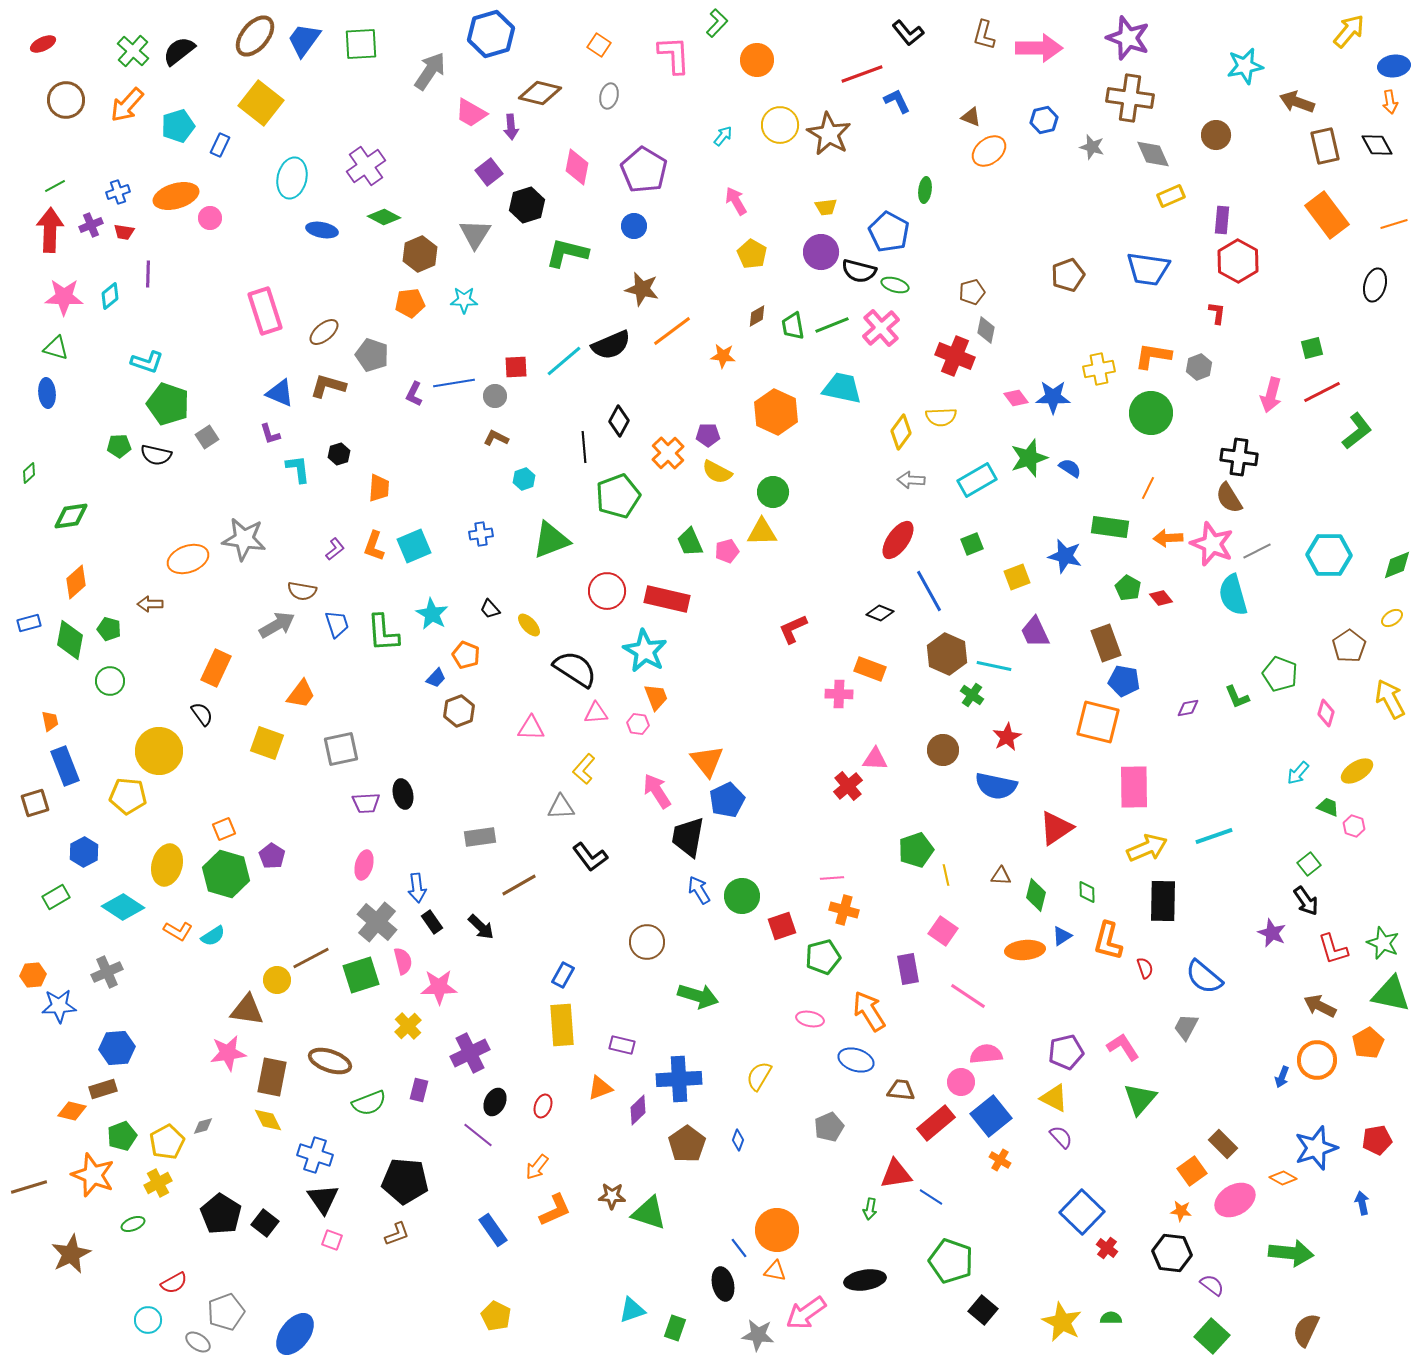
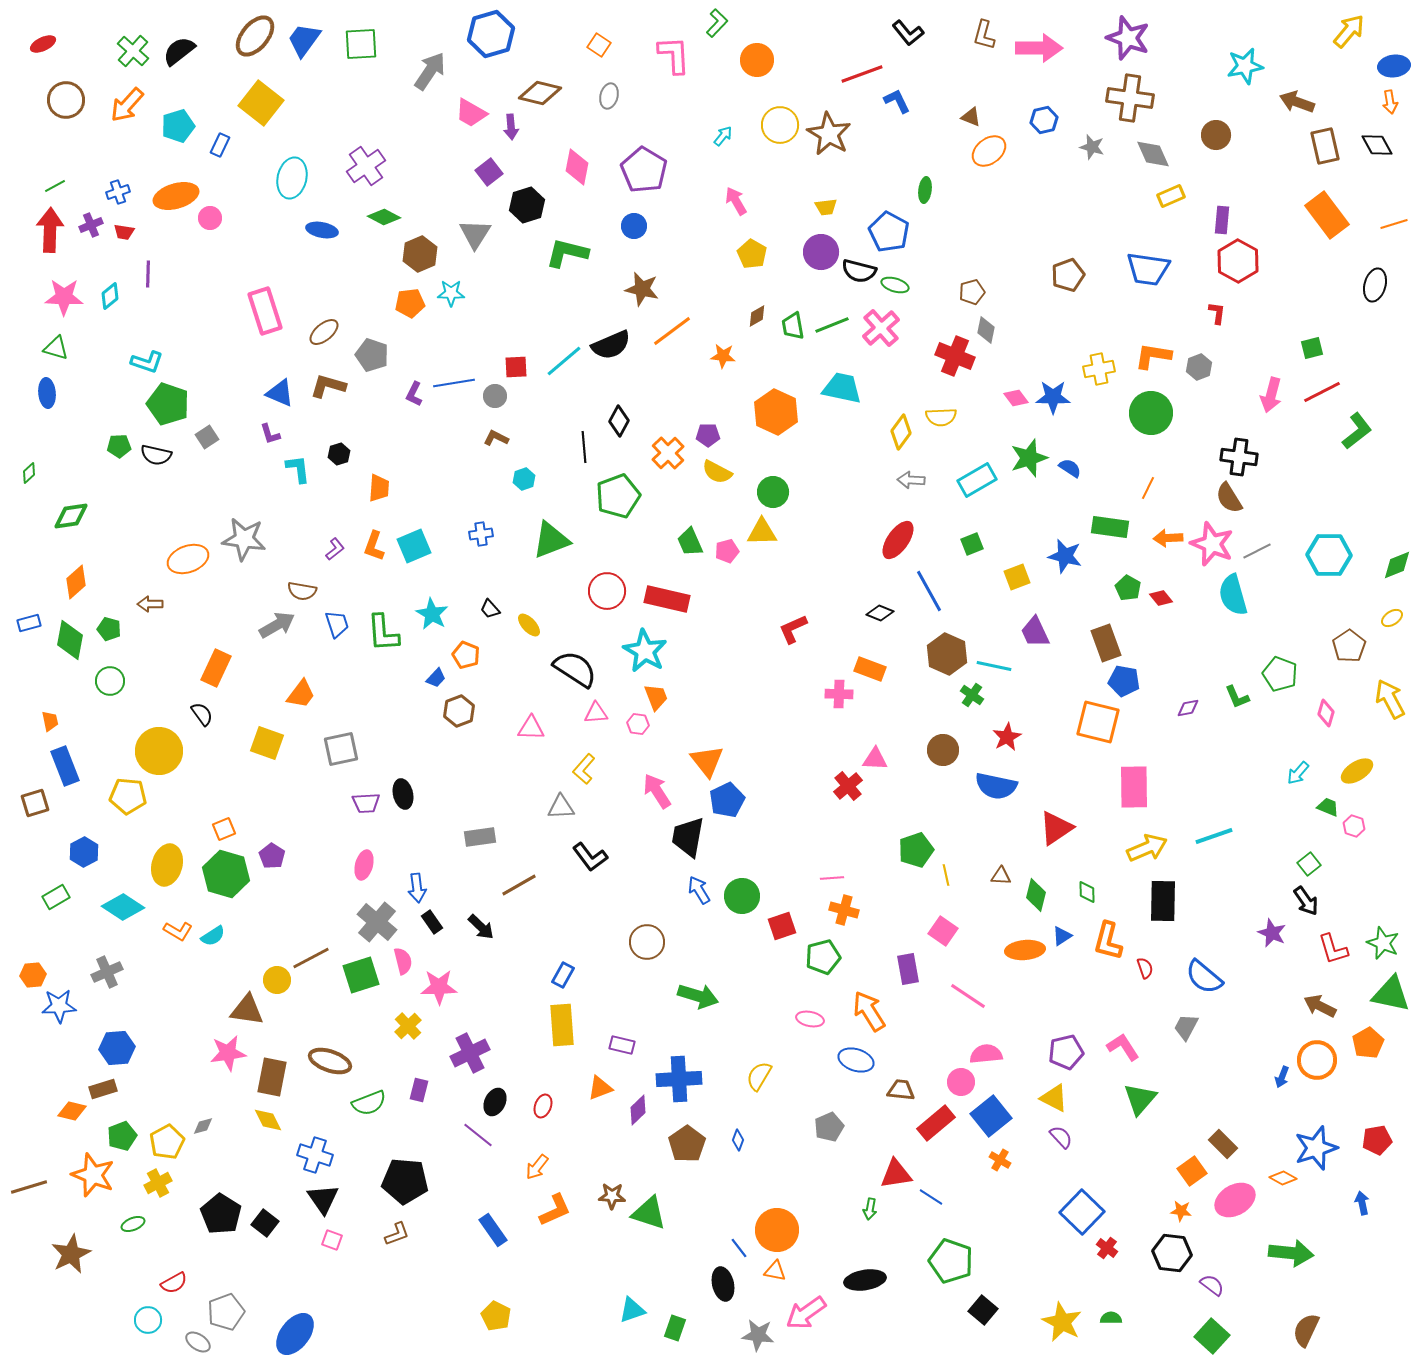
cyan star at (464, 300): moved 13 px left, 7 px up
